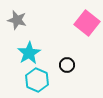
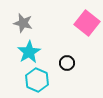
gray star: moved 6 px right, 3 px down
cyan star: moved 1 px up
black circle: moved 2 px up
